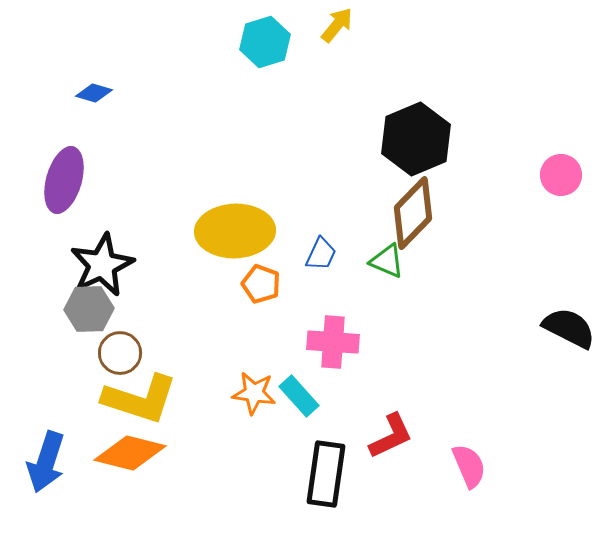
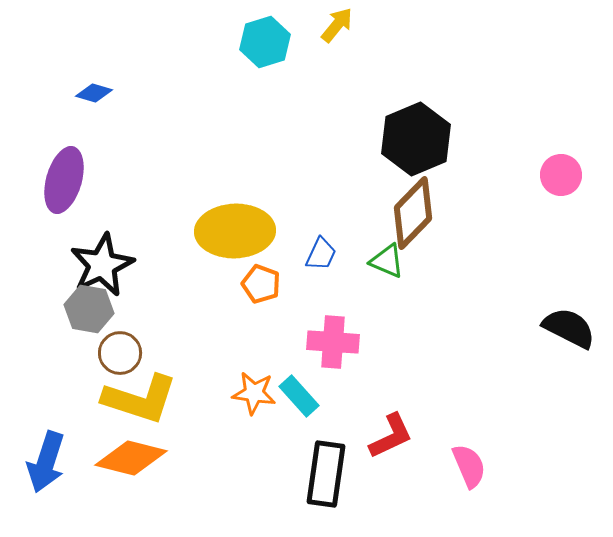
gray hexagon: rotated 12 degrees clockwise
orange diamond: moved 1 px right, 5 px down
